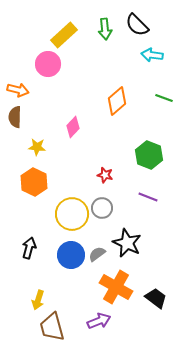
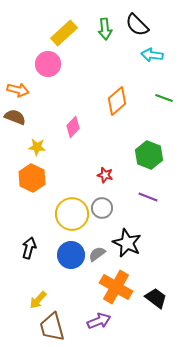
yellow rectangle: moved 2 px up
brown semicircle: rotated 110 degrees clockwise
orange hexagon: moved 2 px left, 4 px up
yellow arrow: rotated 24 degrees clockwise
